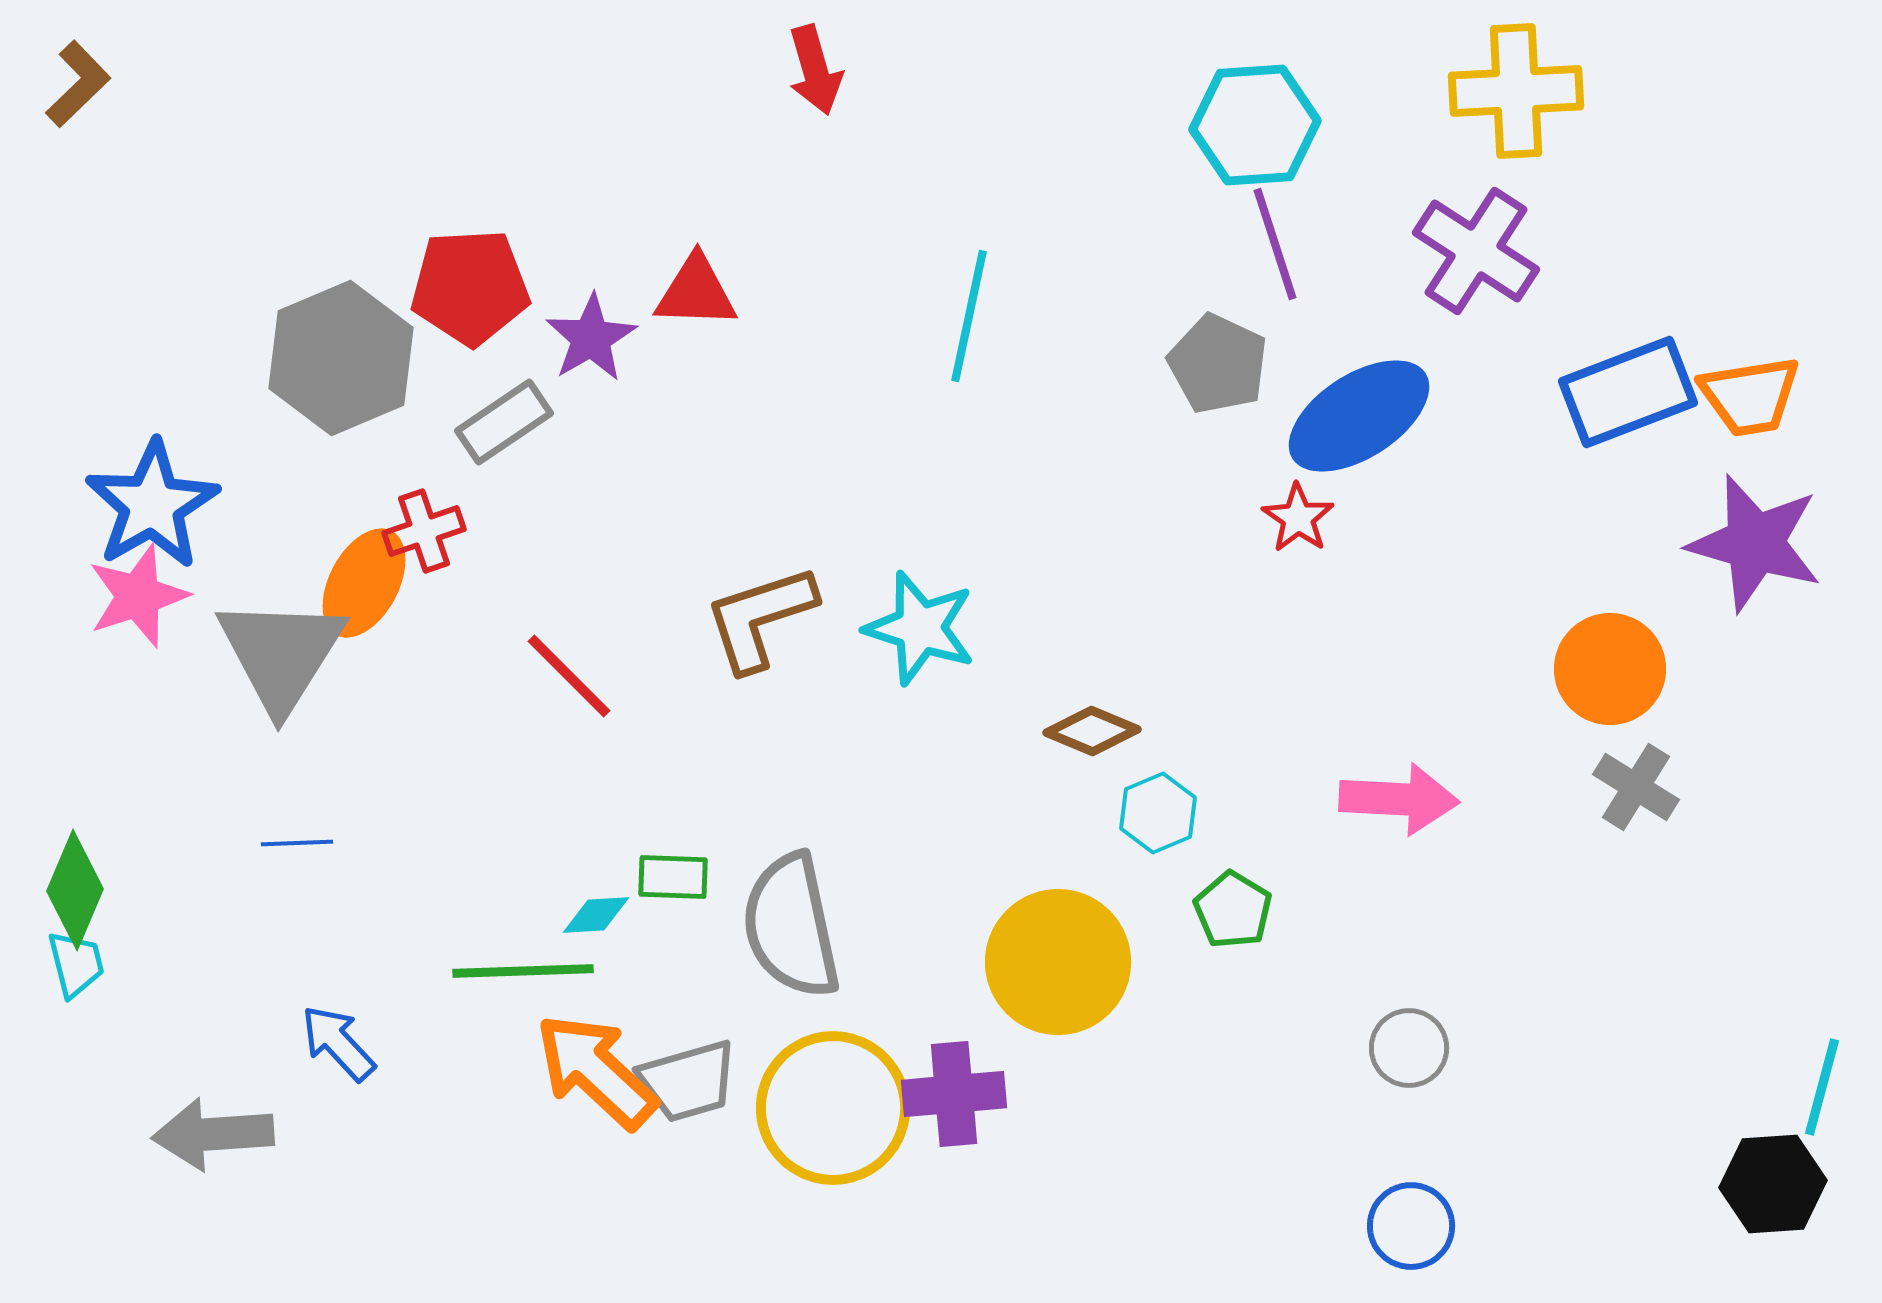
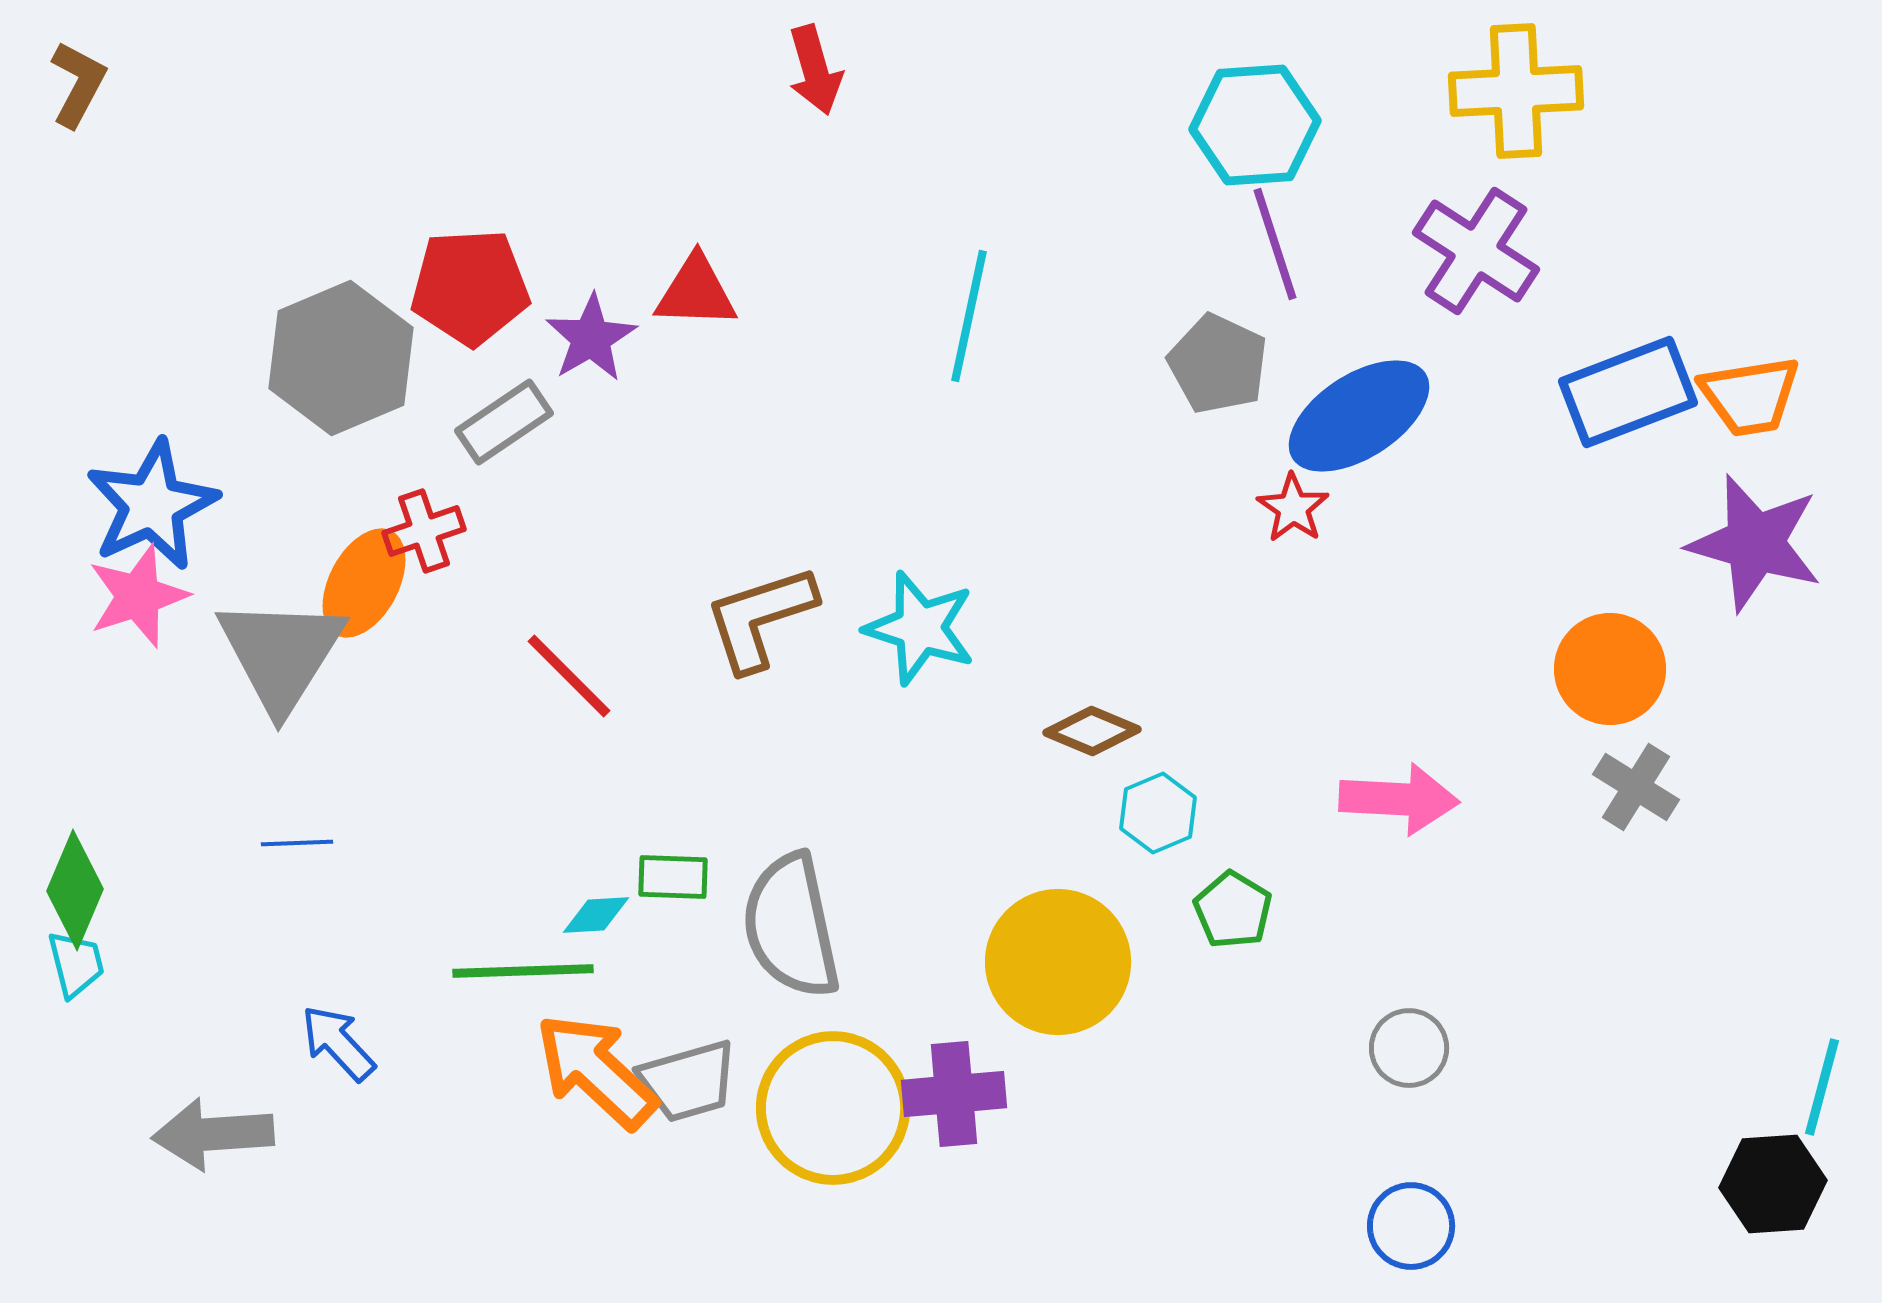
brown L-shape at (78, 84): rotated 18 degrees counterclockwise
blue star at (152, 505): rotated 5 degrees clockwise
red star at (1298, 518): moved 5 px left, 10 px up
